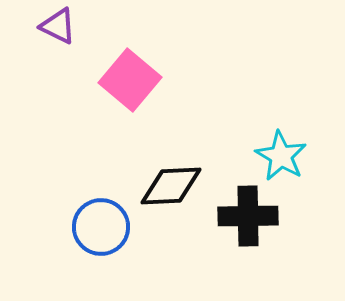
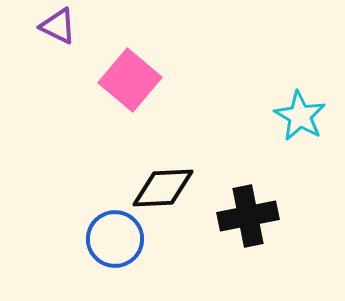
cyan star: moved 19 px right, 40 px up
black diamond: moved 8 px left, 2 px down
black cross: rotated 10 degrees counterclockwise
blue circle: moved 14 px right, 12 px down
